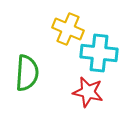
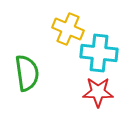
green semicircle: rotated 12 degrees counterclockwise
red star: moved 10 px right; rotated 12 degrees counterclockwise
